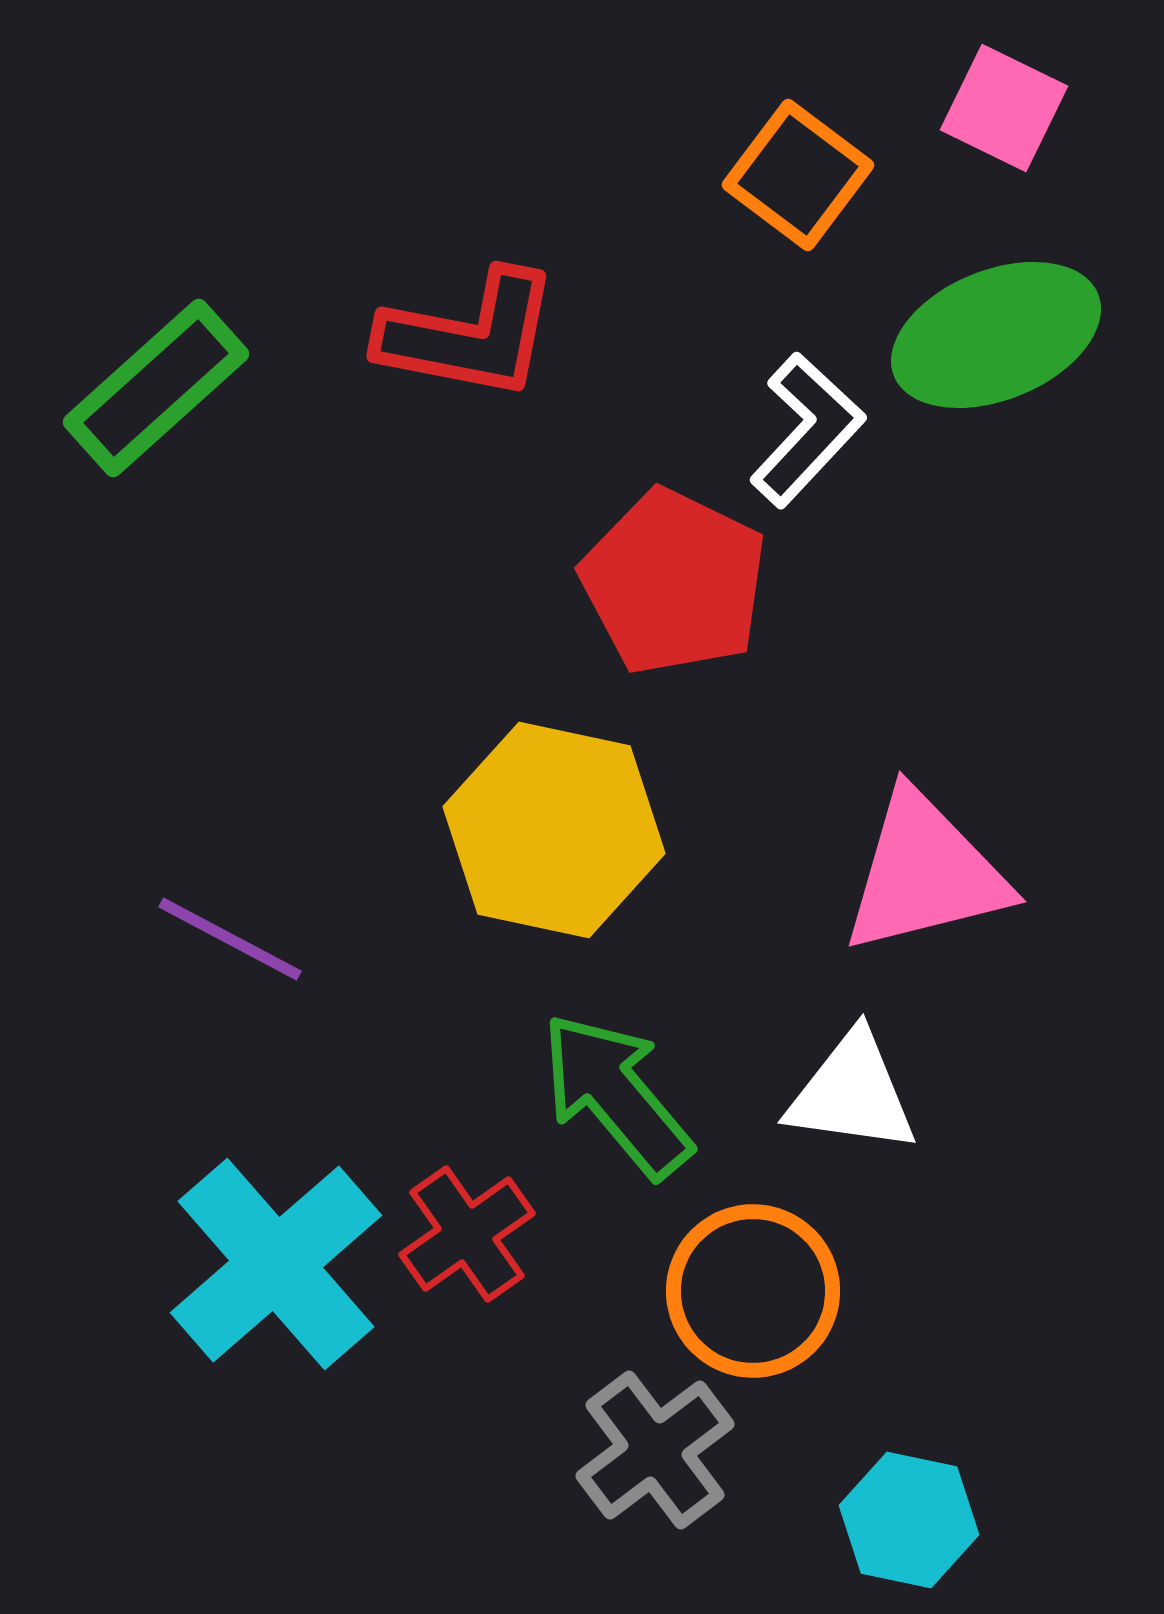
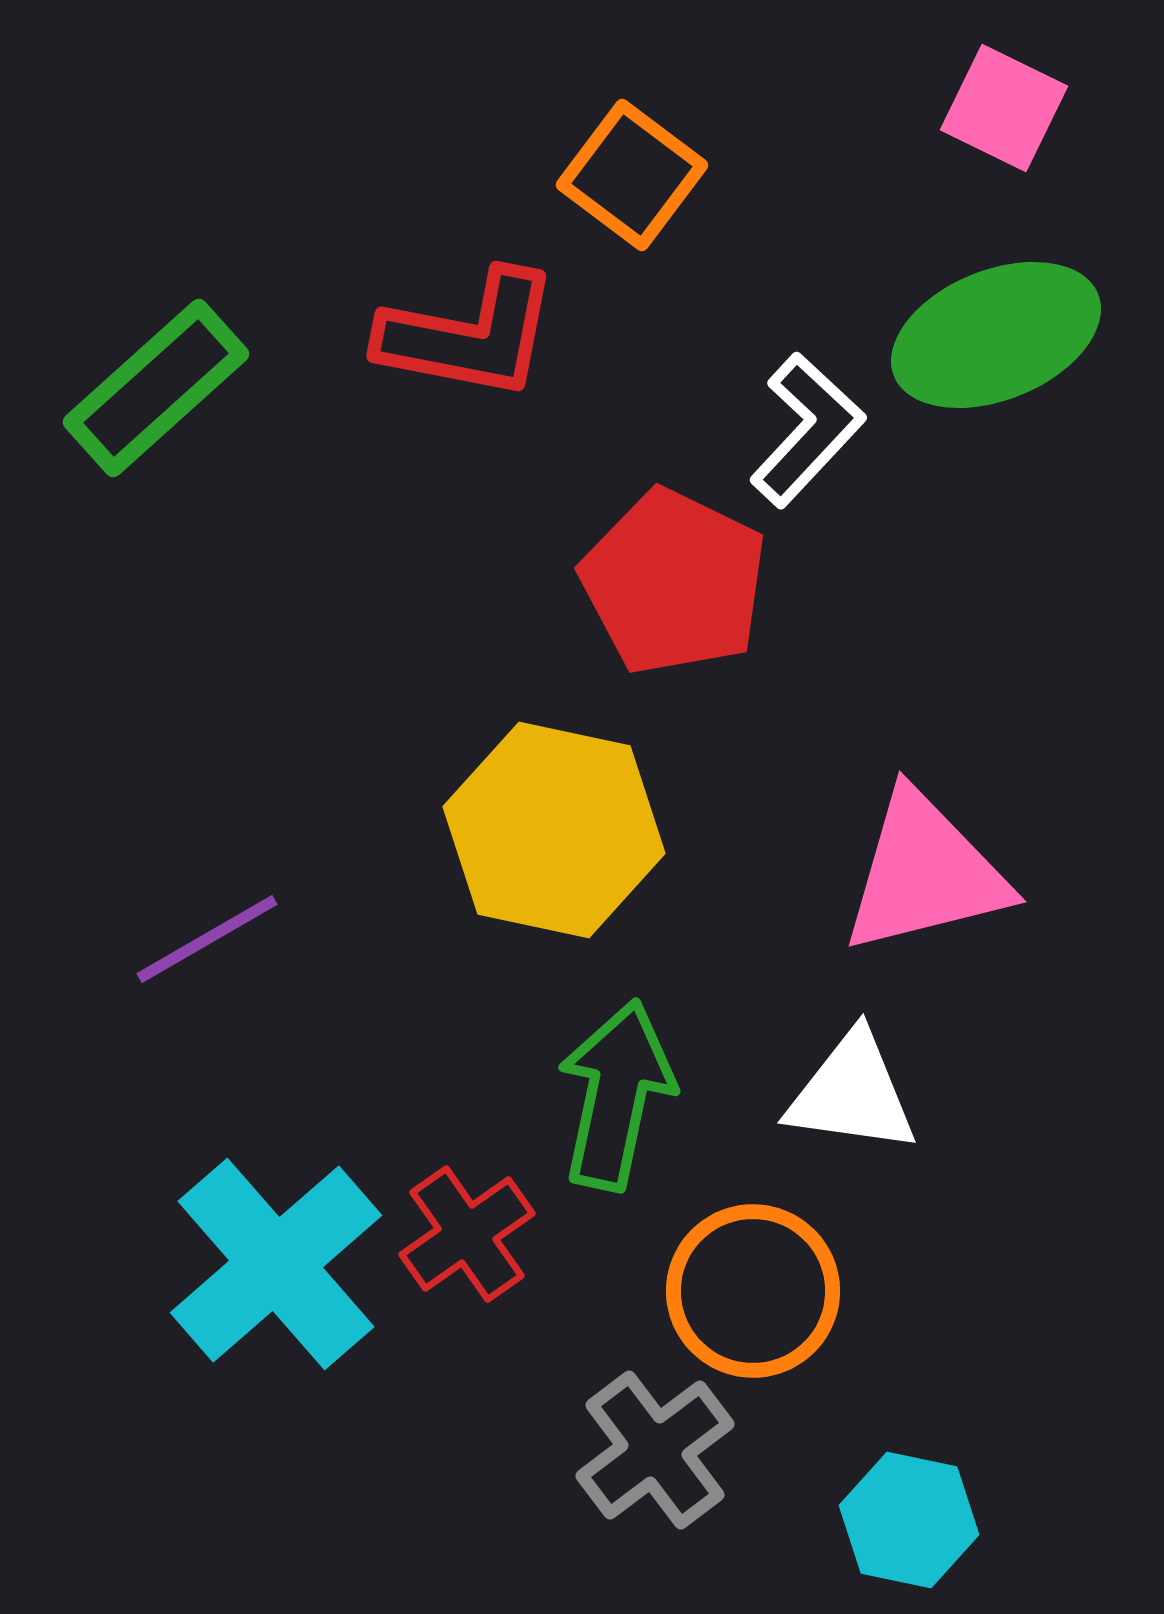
orange square: moved 166 px left
purple line: moved 23 px left; rotated 58 degrees counterclockwise
green arrow: rotated 52 degrees clockwise
